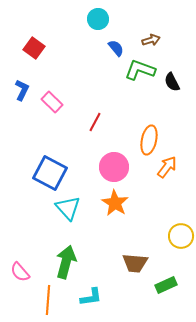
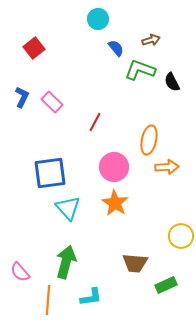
red square: rotated 15 degrees clockwise
blue L-shape: moved 7 px down
orange arrow: rotated 50 degrees clockwise
blue square: rotated 36 degrees counterclockwise
